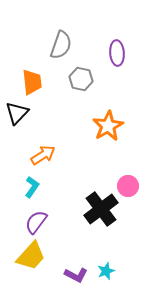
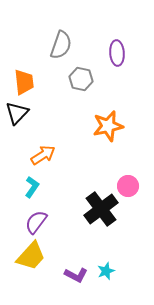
orange trapezoid: moved 8 px left
orange star: rotated 16 degrees clockwise
